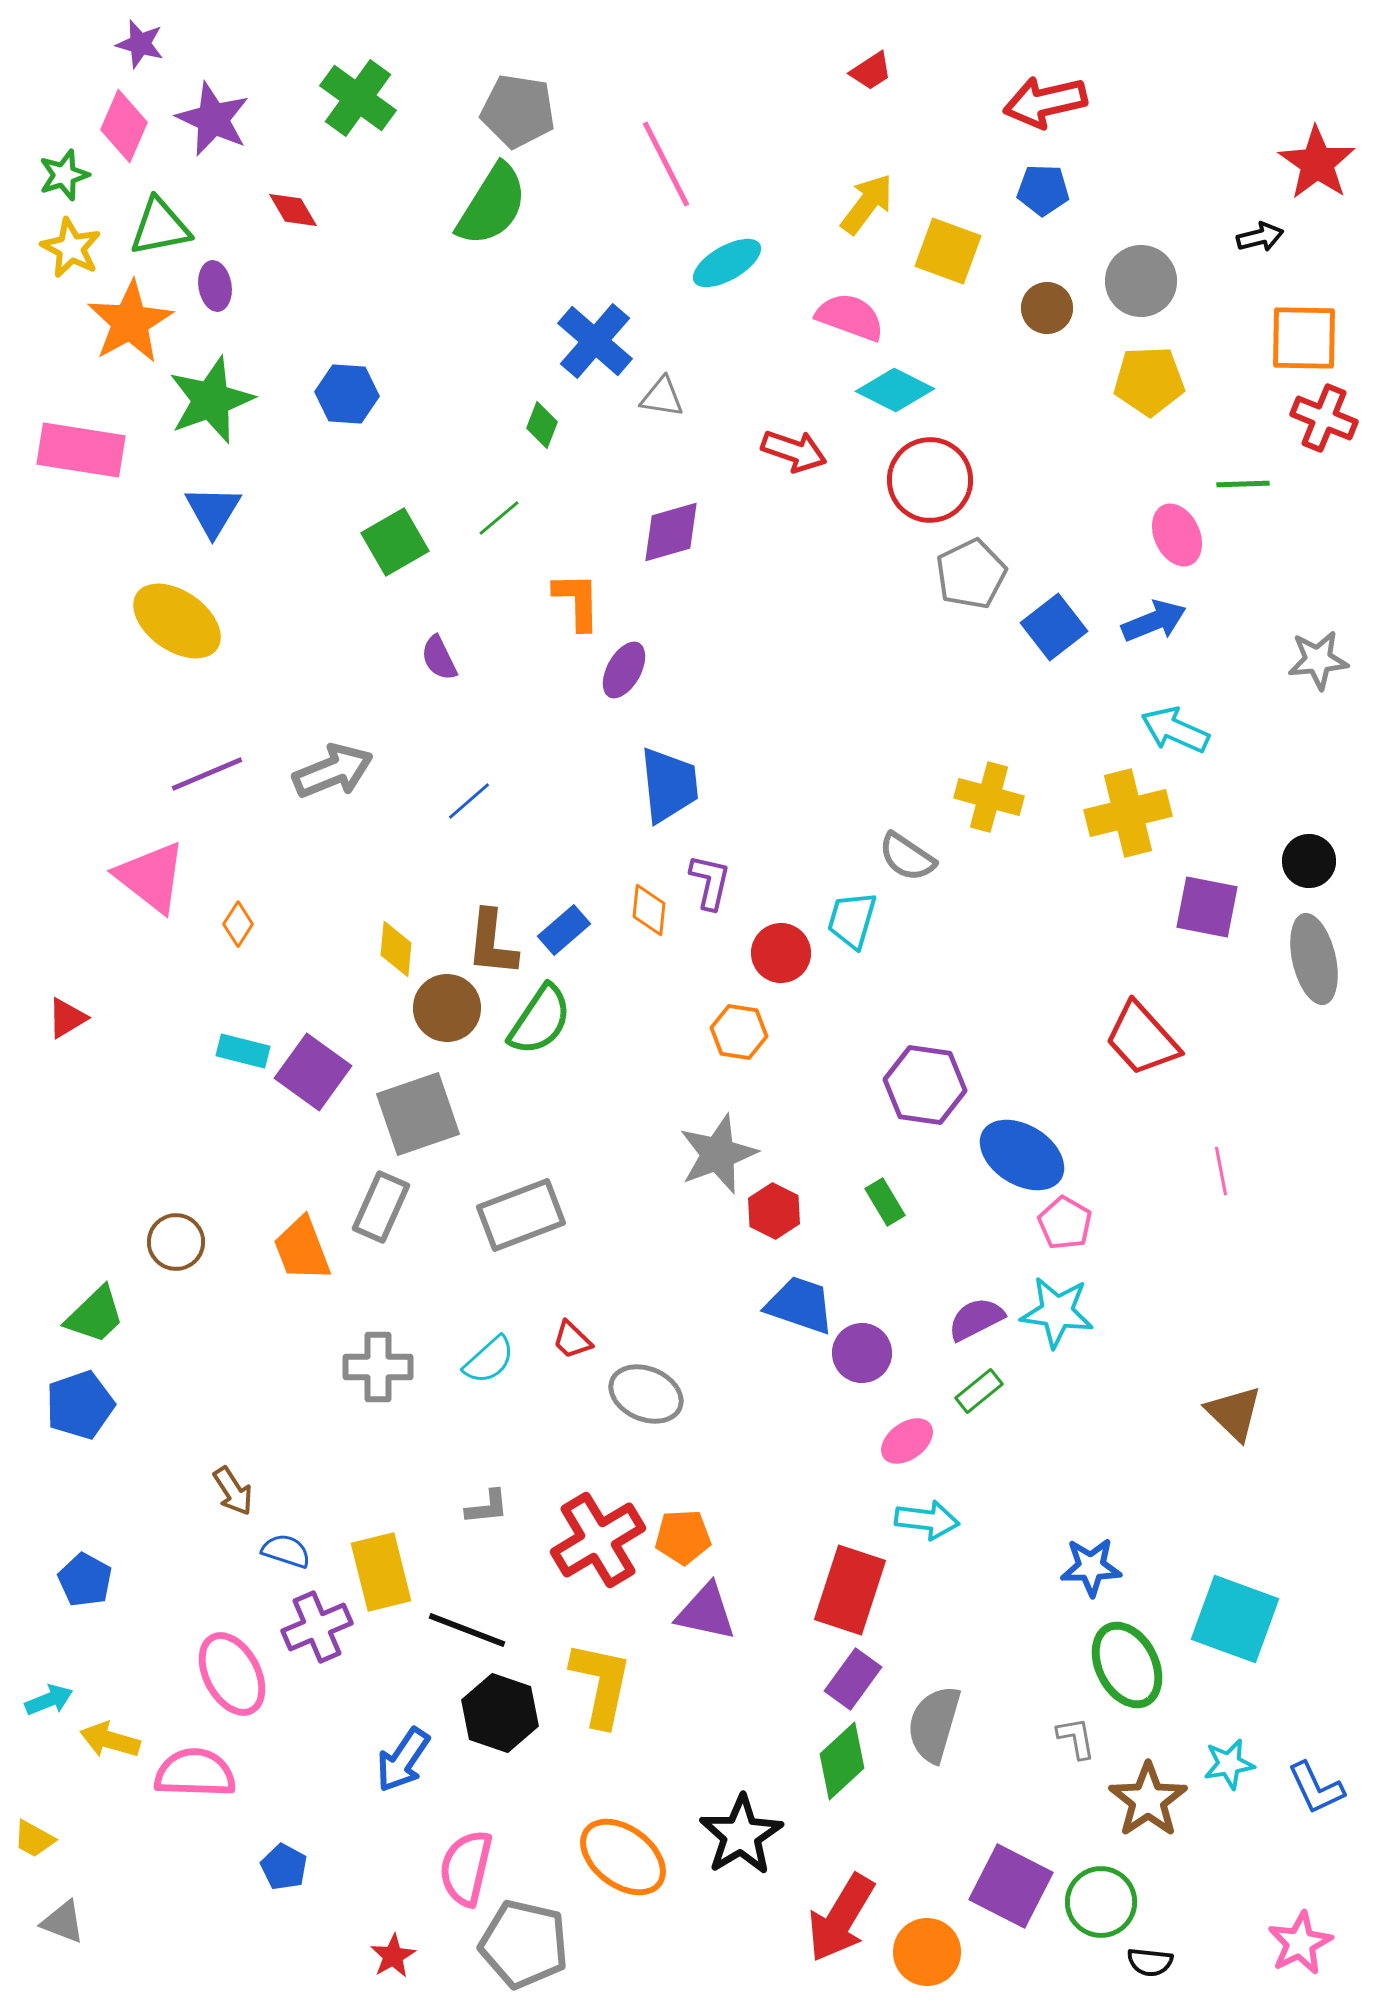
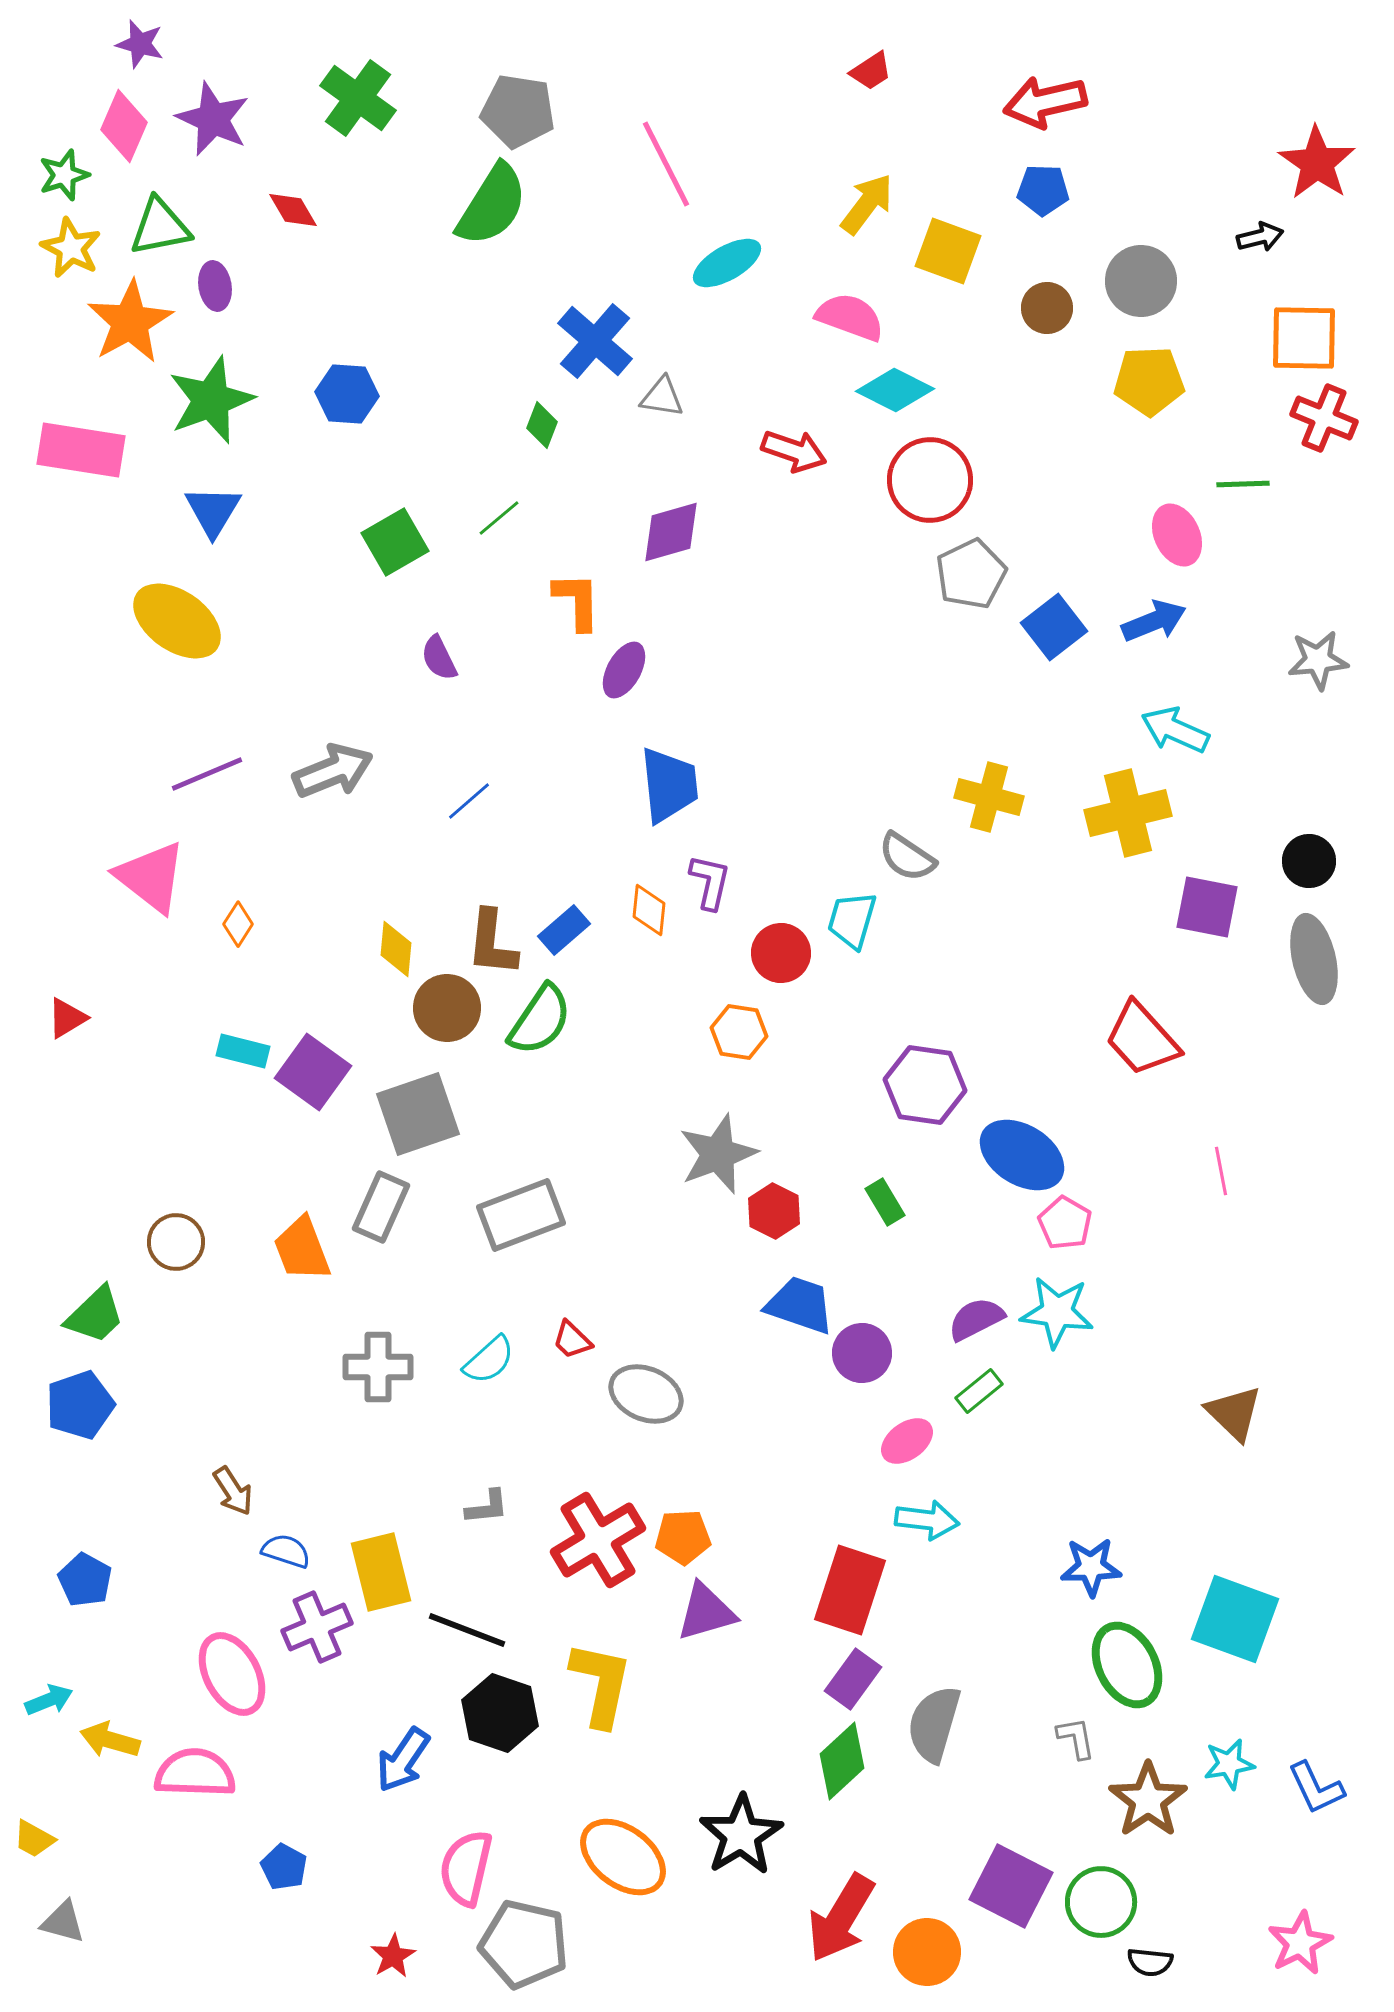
purple triangle at (706, 1612): rotated 28 degrees counterclockwise
gray triangle at (63, 1922): rotated 6 degrees counterclockwise
